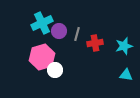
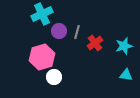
cyan cross: moved 9 px up
gray line: moved 2 px up
red cross: rotated 28 degrees counterclockwise
white circle: moved 1 px left, 7 px down
